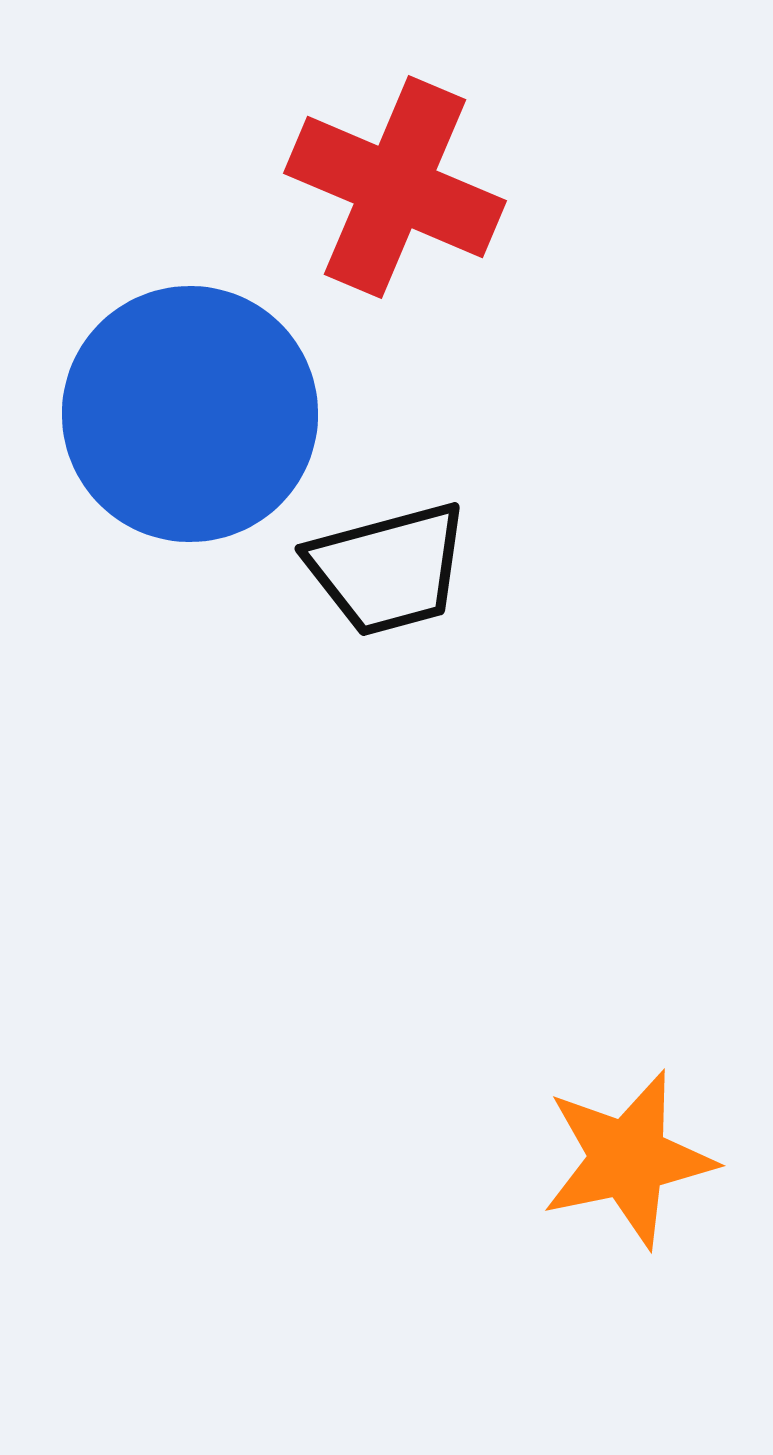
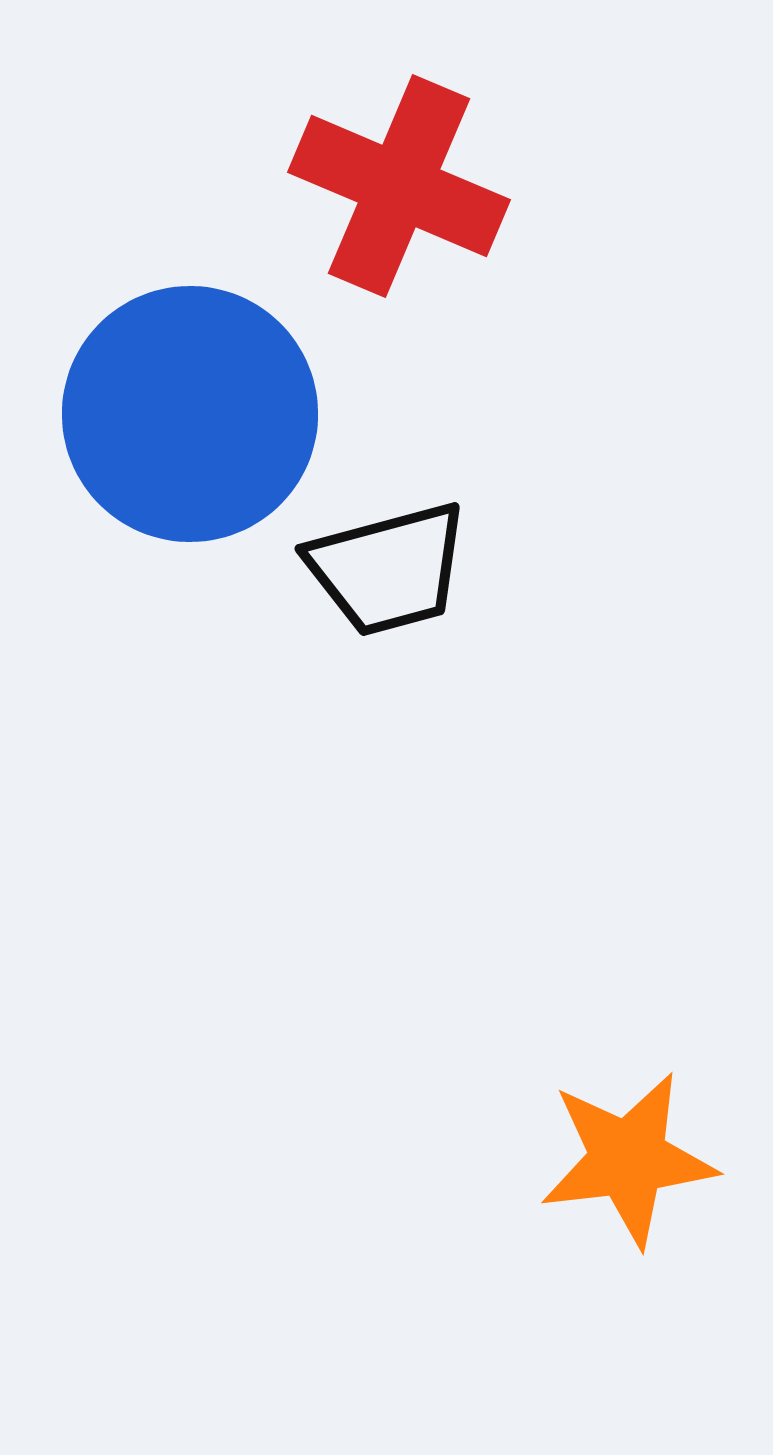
red cross: moved 4 px right, 1 px up
orange star: rotated 5 degrees clockwise
